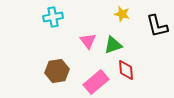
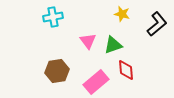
black L-shape: moved 2 px up; rotated 115 degrees counterclockwise
